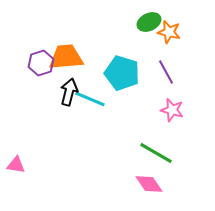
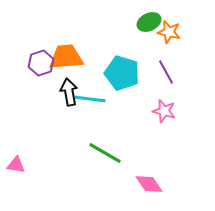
black arrow: rotated 24 degrees counterclockwise
cyan line: rotated 16 degrees counterclockwise
pink star: moved 8 px left, 1 px down
green line: moved 51 px left
